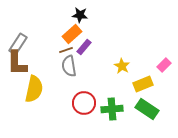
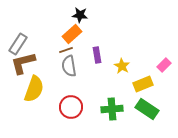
purple rectangle: moved 13 px right, 8 px down; rotated 49 degrees counterclockwise
brown L-shape: moved 6 px right; rotated 76 degrees clockwise
yellow semicircle: rotated 8 degrees clockwise
red circle: moved 13 px left, 4 px down
